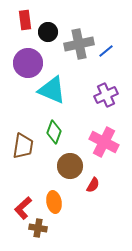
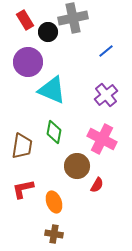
red rectangle: rotated 24 degrees counterclockwise
gray cross: moved 6 px left, 26 px up
purple circle: moved 1 px up
purple cross: rotated 15 degrees counterclockwise
green diamond: rotated 10 degrees counterclockwise
pink cross: moved 2 px left, 3 px up
brown trapezoid: moved 1 px left
brown circle: moved 7 px right
red semicircle: moved 4 px right
orange ellipse: rotated 10 degrees counterclockwise
red L-shape: moved 19 px up; rotated 30 degrees clockwise
brown cross: moved 16 px right, 6 px down
